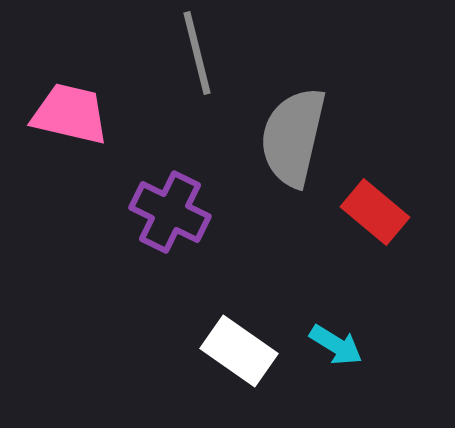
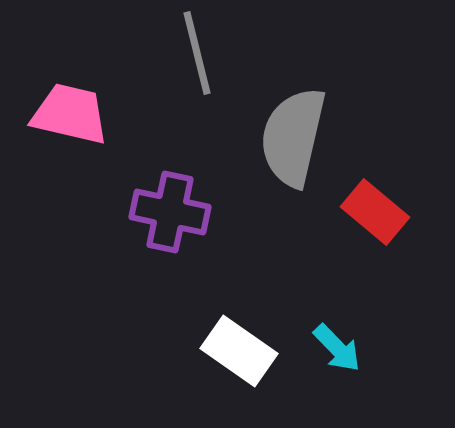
purple cross: rotated 14 degrees counterclockwise
cyan arrow: moved 1 px right, 3 px down; rotated 14 degrees clockwise
